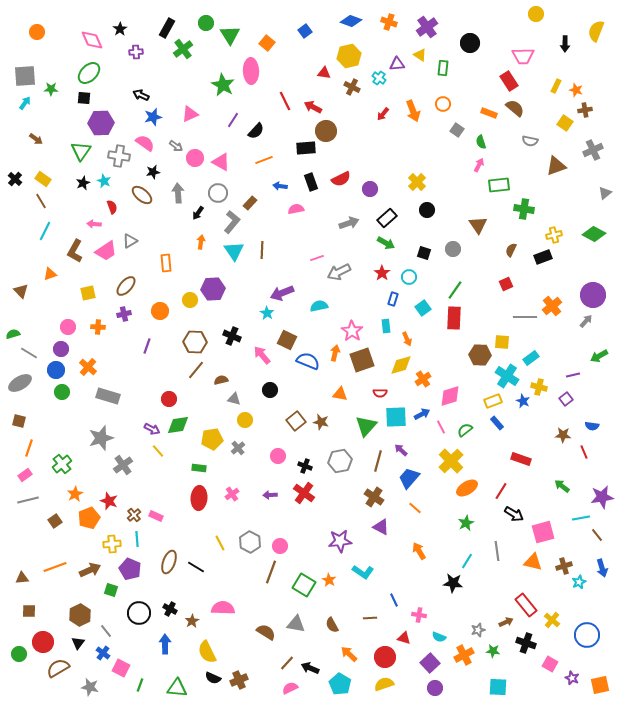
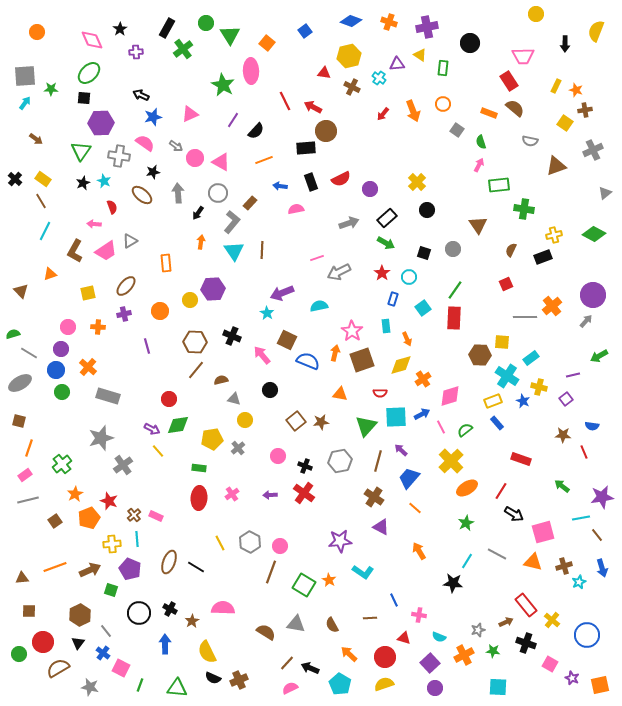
purple cross at (427, 27): rotated 25 degrees clockwise
purple line at (147, 346): rotated 35 degrees counterclockwise
brown star at (321, 422): rotated 21 degrees counterclockwise
gray line at (497, 551): moved 3 px down; rotated 54 degrees counterclockwise
